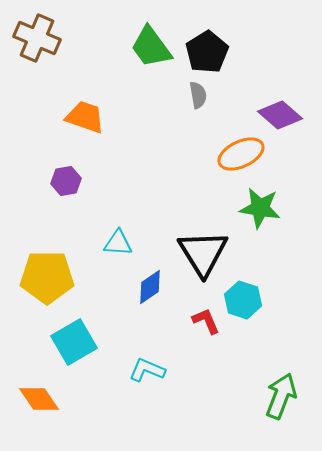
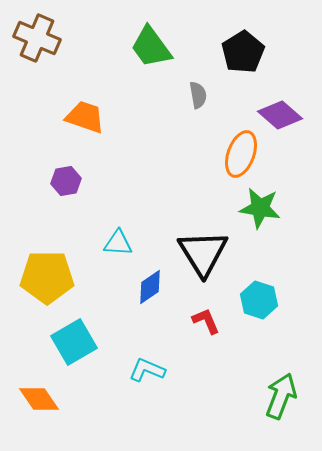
black pentagon: moved 36 px right
orange ellipse: rotated 45 degrees counterclockwise
cyan hexagon: moved 16 px right
